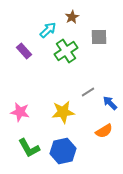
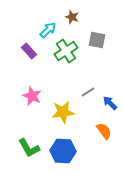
brown star: rotated 24 degrees counterclockwise
gray square: moved 2 px left, 3 px down; rotated 12 degrees clockwise
purple rectangle: moved 5 px right
pink star: moved 12 px right, 16 px up; rotated 12 degrees clockwise
orange semicircle: rotated 96 degrees counterclockwise
blue hexagon: rotated 15 degrees clockwise
